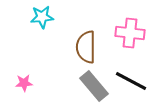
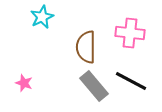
cyan star: rotated 20 degrees counterclockwise
pink star: rotated 24 degrees clockwise
